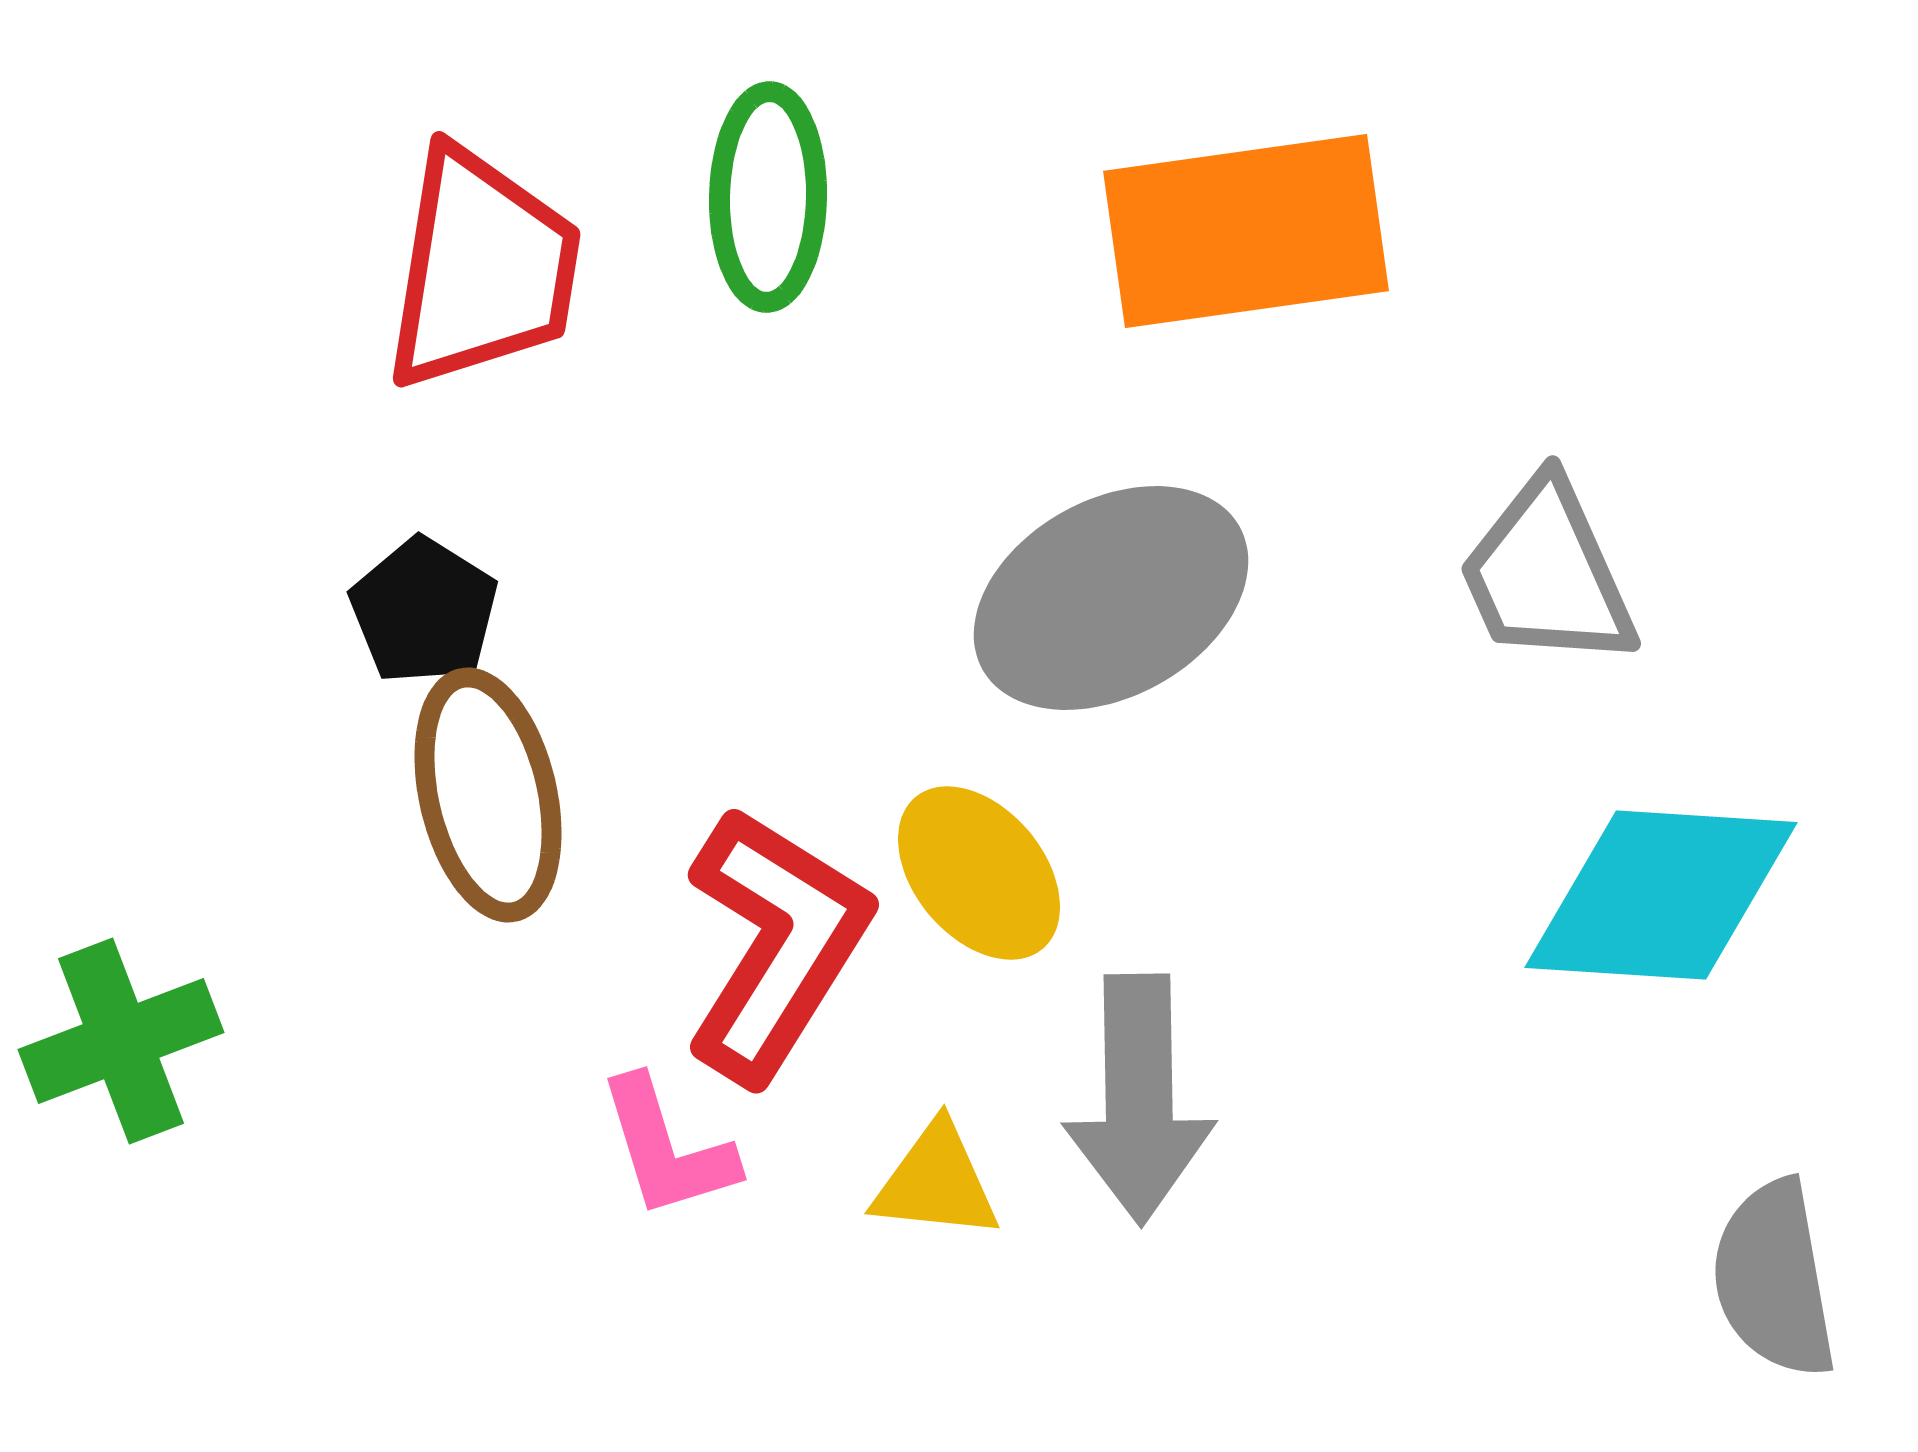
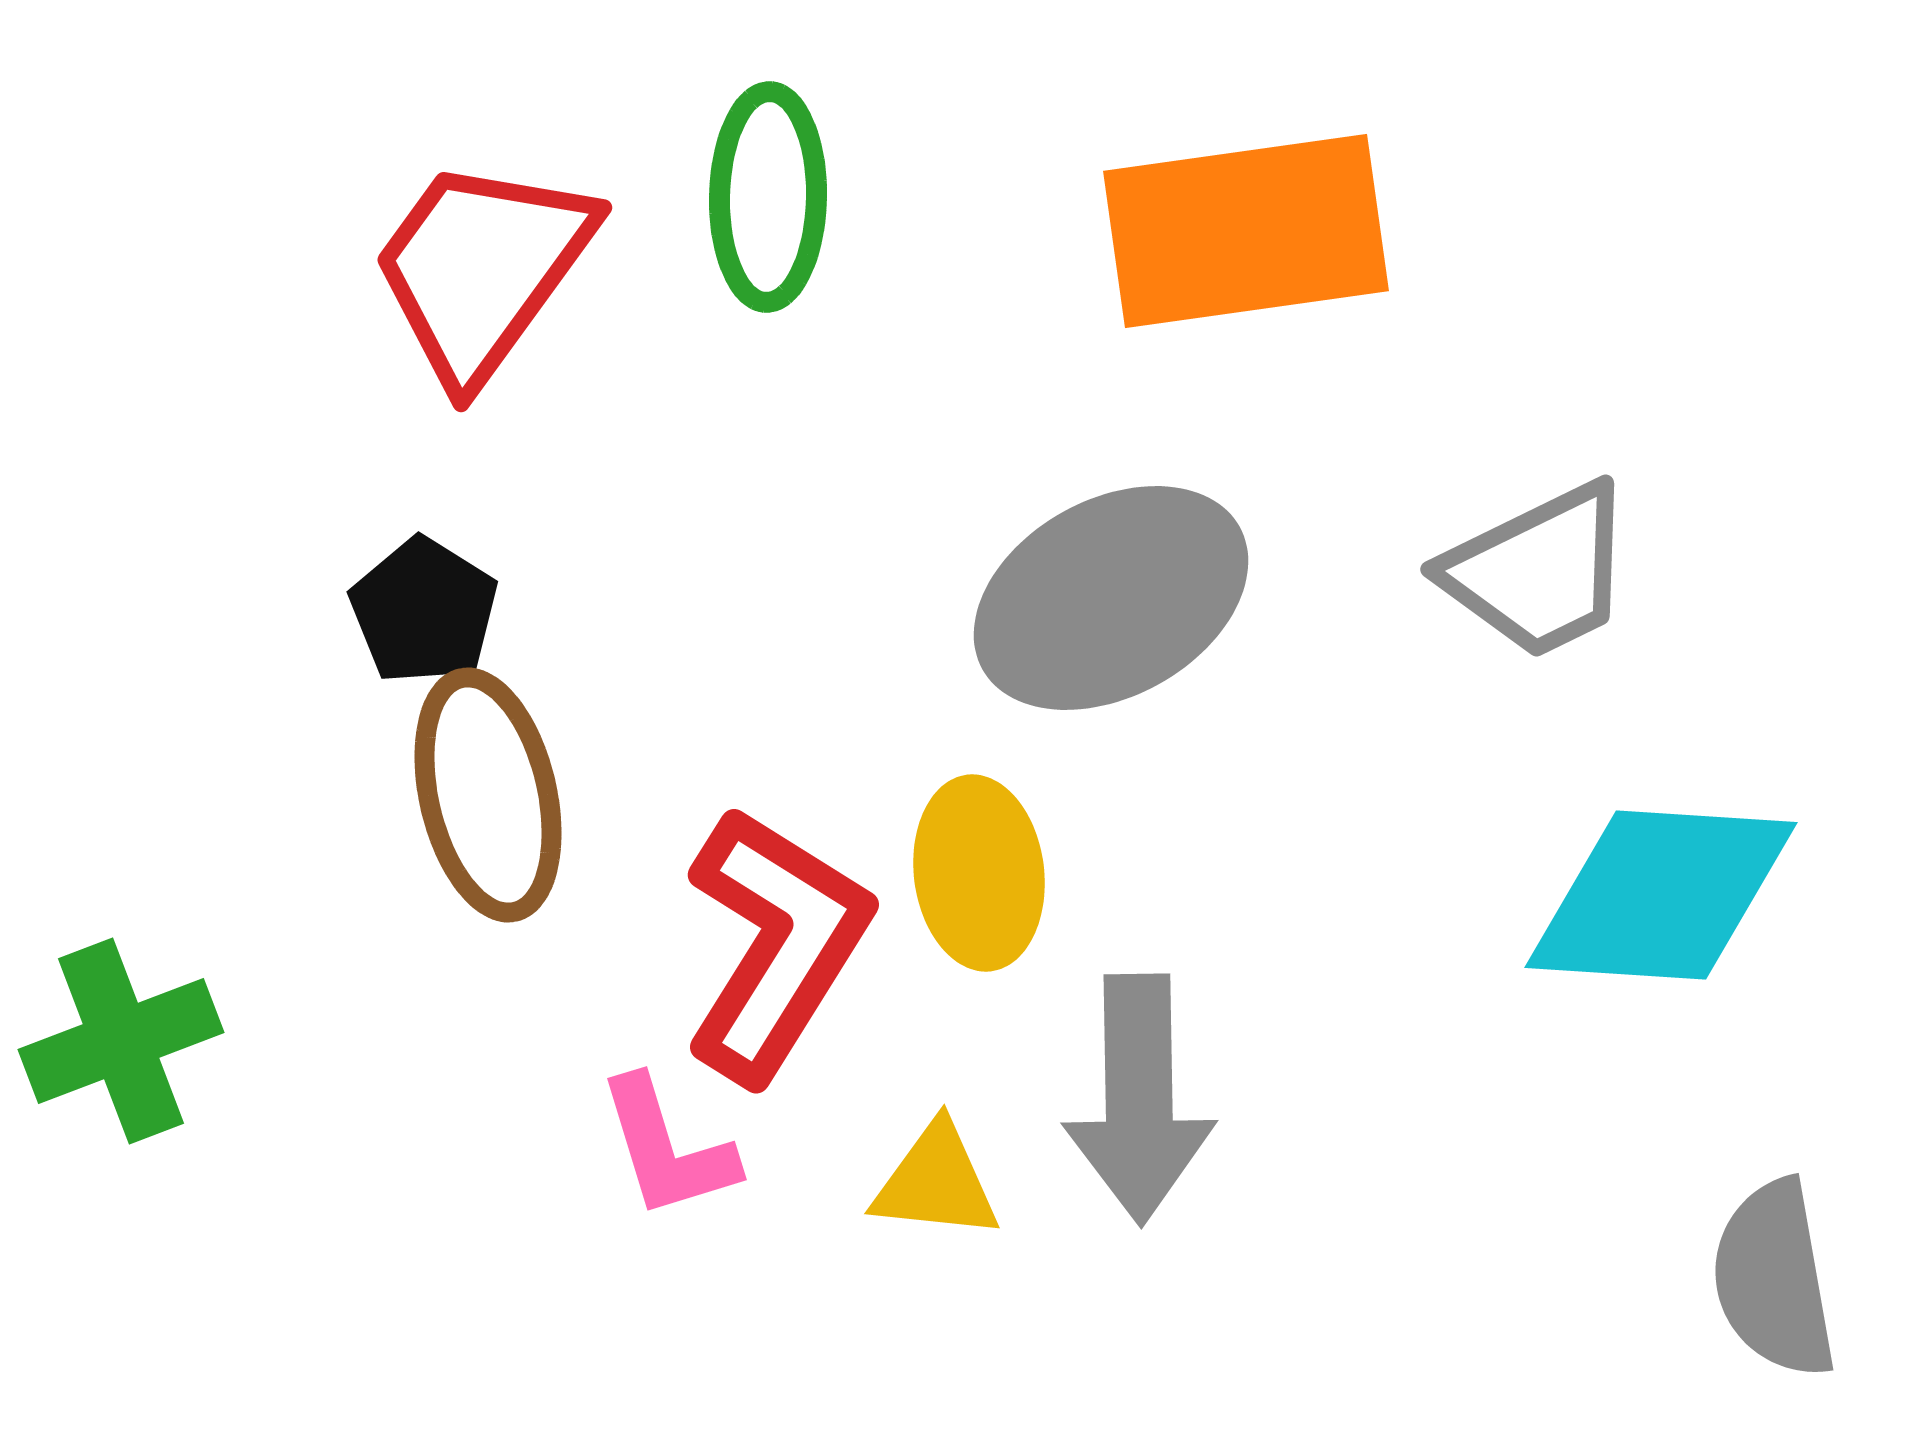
red trapezoid: rotated 153 degrees counterclockwise
gray trapezoid: moved 8 px left, 3 px up; rotated 92 degrees counterclockwise
yellow ellipse: rotated 33 degrees clockwise
